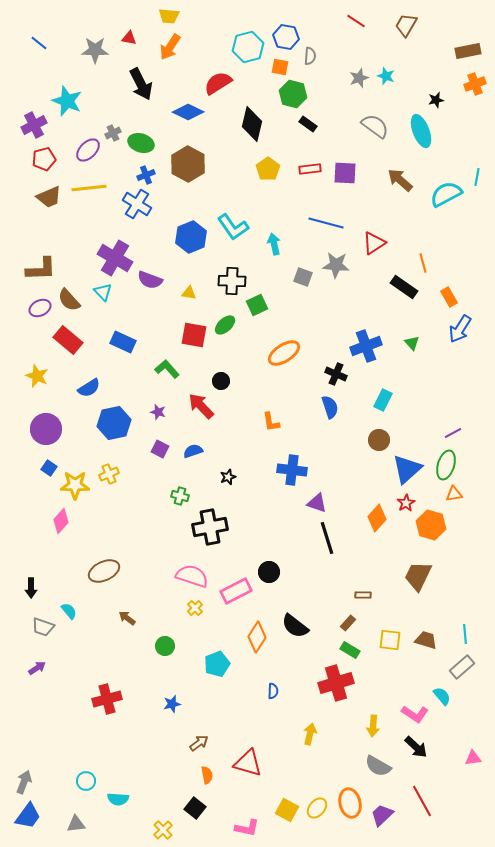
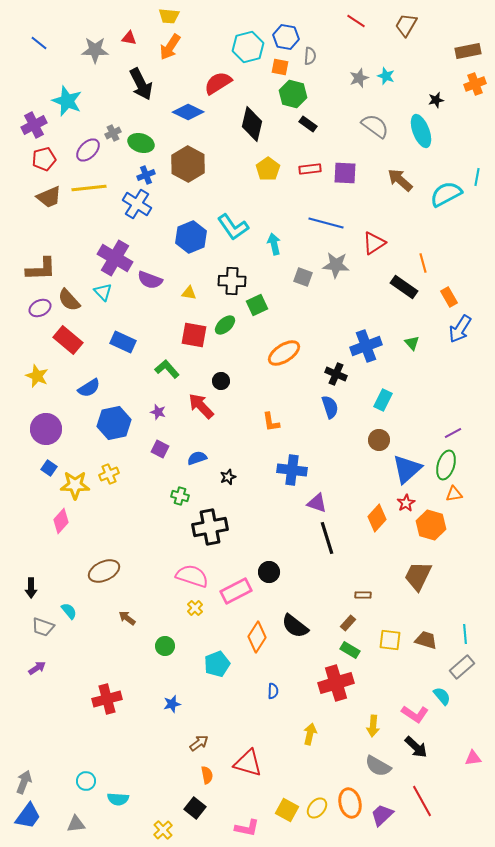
blue semicircle at (193, 451): moved 4 px right, 7 px down
